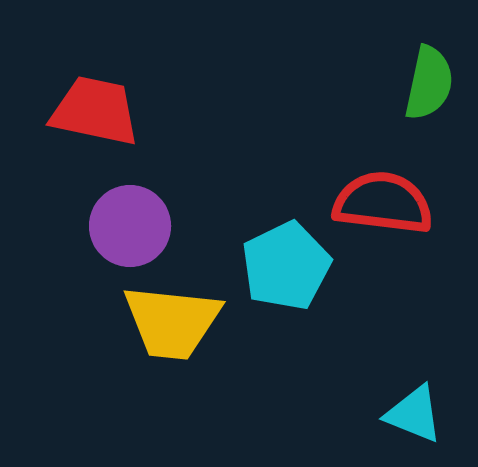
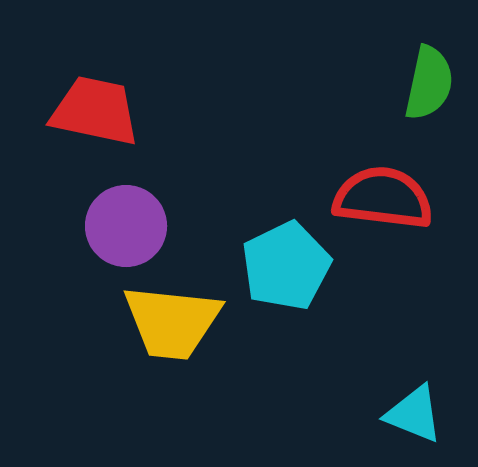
red semicircle: moved 5 px up
purple circle: moved 4 px left
